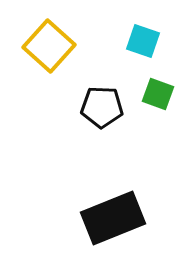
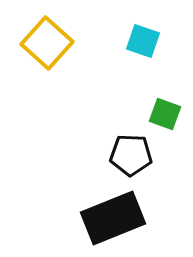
yellow square: moved 2 px left, 3 px up
green square: moved 7 px right, 20 px down
black pentagon: moved 29 px right, 48 px down
